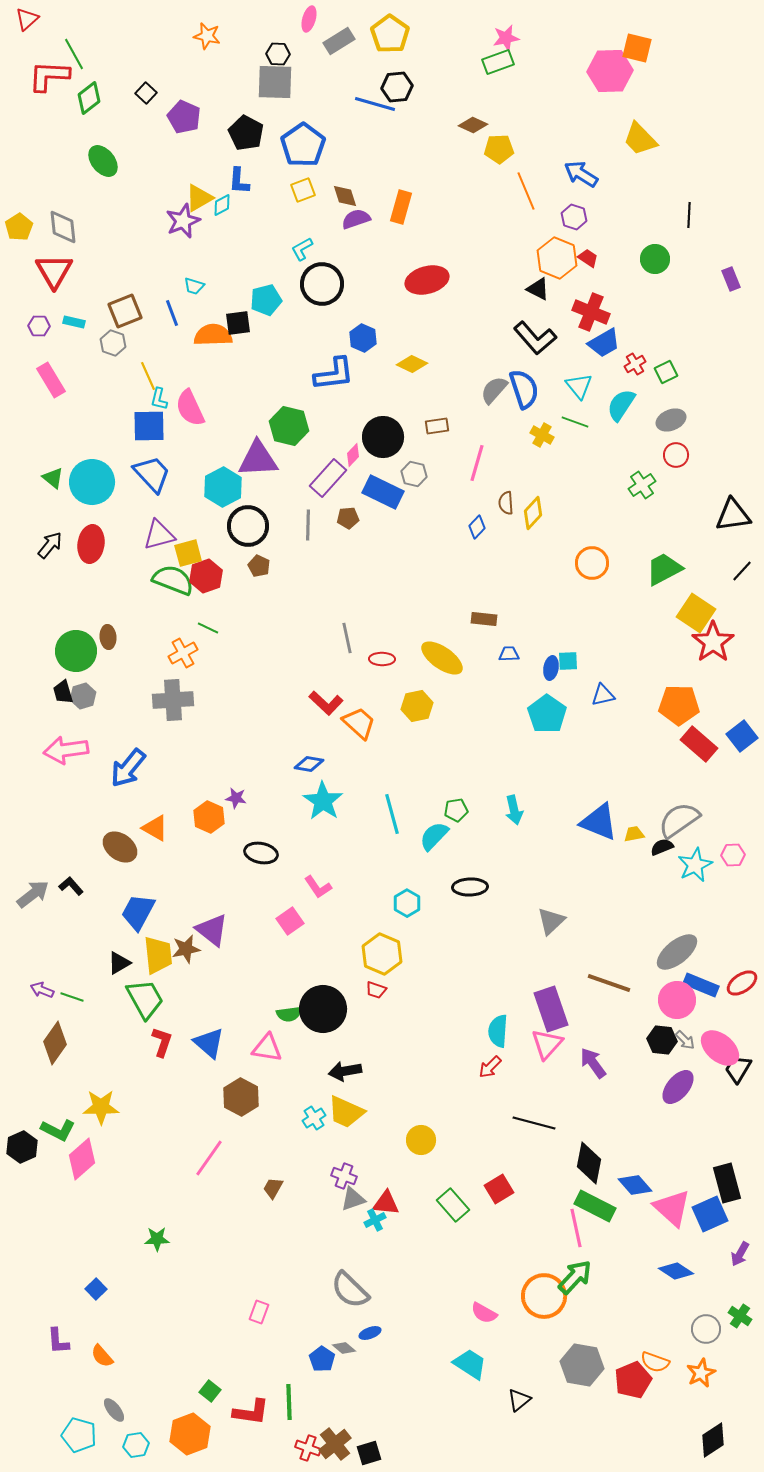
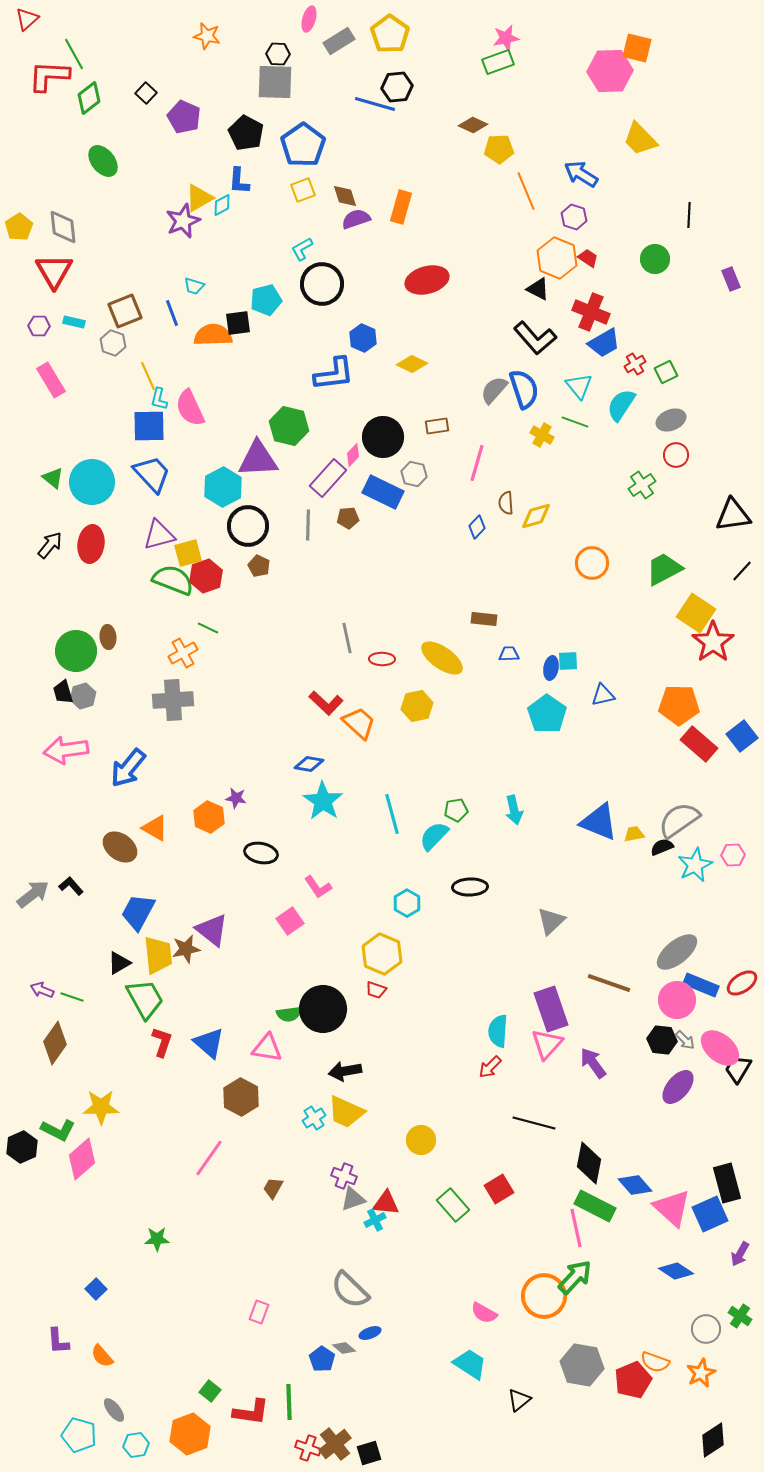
yellow diamond at (533, 513): moved 3 px right, 3 px down; rotated 32 degrees clockwise
